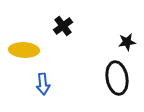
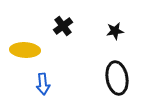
black star: moved 12 px left, 11 px up
yellow ellipse: moved 1 px right
